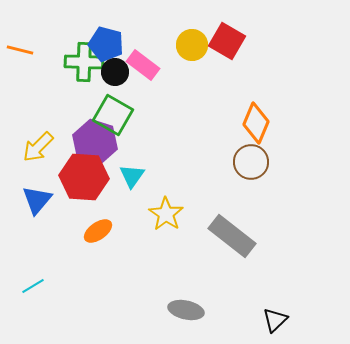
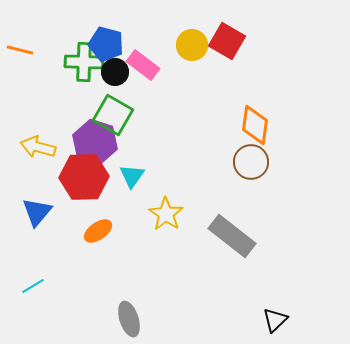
orange diamond: moved 1 px left, 2 px down; rotated 15 degrees counterclockwise
yellow arrow: rotated 60 degrees clockwise
red hexagon: rotated 6 degrees counterclockwise
blue triangle: moved 12 px down
gray ellipse: moved 57 px left, 9 px down; rotated 60 degrees clockwise
